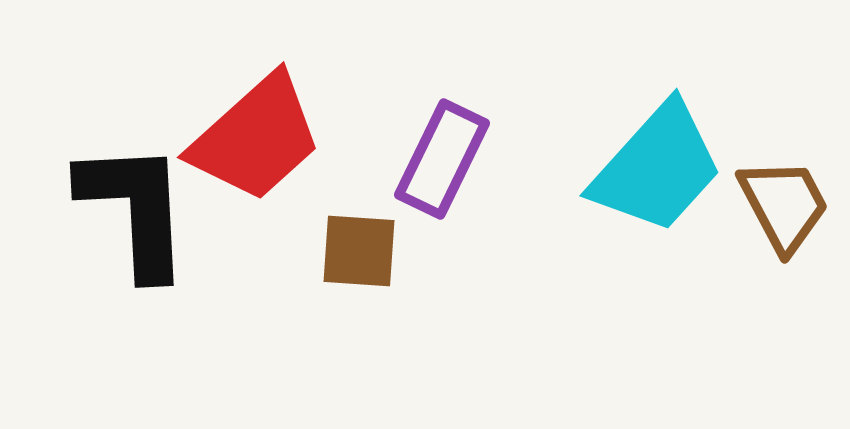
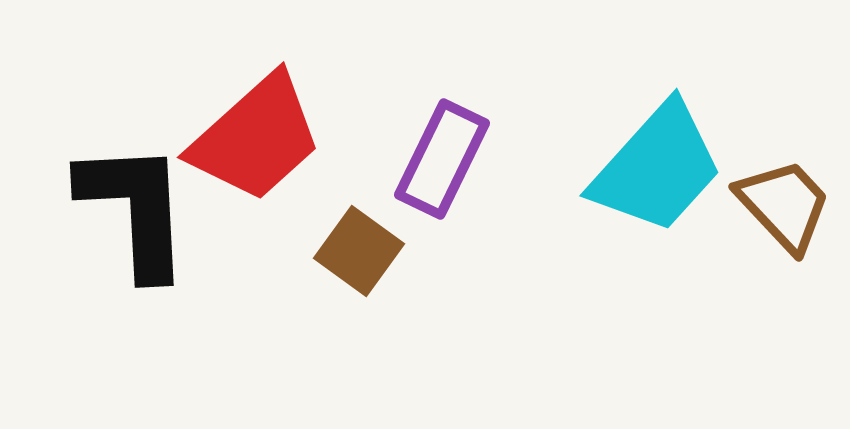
brown trapezoid: rotated 15 degrees counterclockwise
brown square: rotated 32 degrees clockwise
